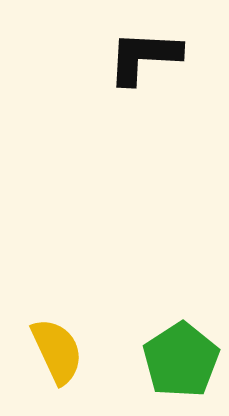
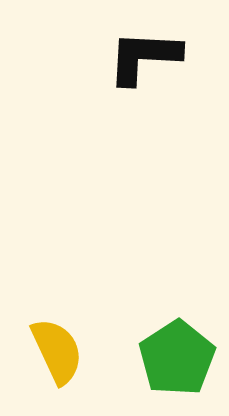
green pentagon: moved 4 px left, 2 px up
